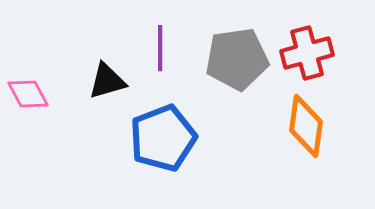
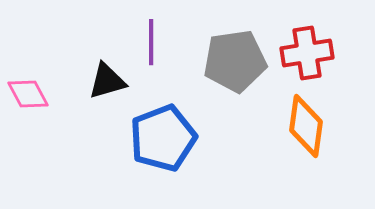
purple line: moved 9 px left, 6 px up
red cross: rotated 6 degrees clockwise
gray pentagon: moved 2 px left, 2 px down
